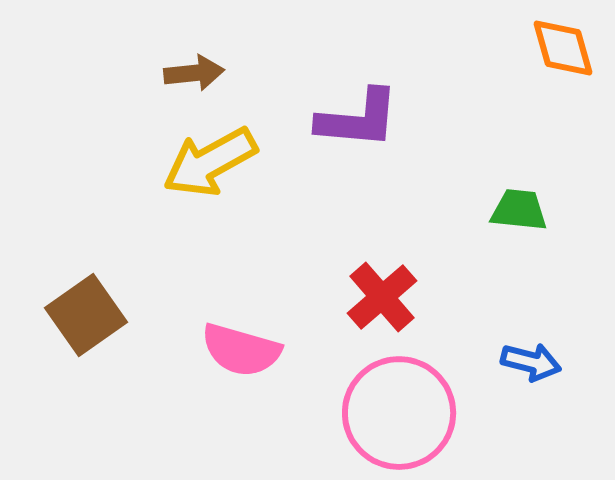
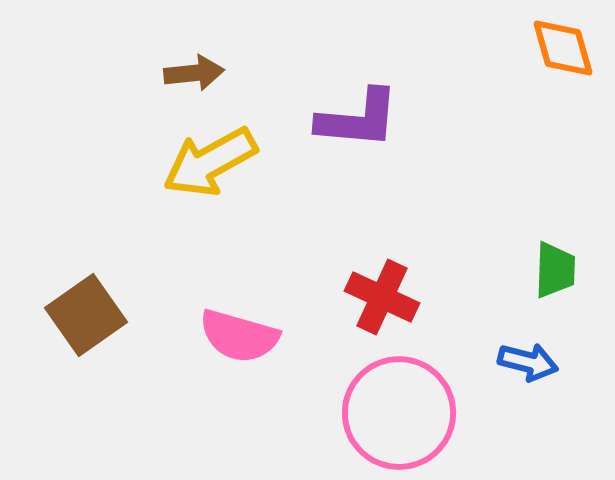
green trapezoid: moved 36 px right, 60 px down; rotated 86 degrees clockwise
red cross: rotated 24 degrees counterclockwise
pink semicircle: moved 2 px left, 14 px up
blue arrow: moved 3 px left
